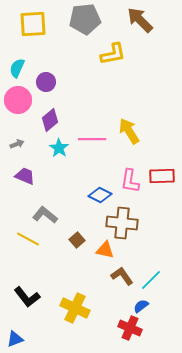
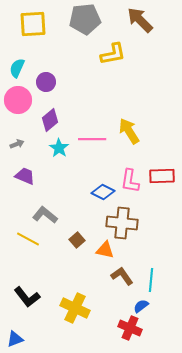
blue diamond: moved 3 px right, 3 px up
cyan line: rotated 40 degrees counterclockwise
